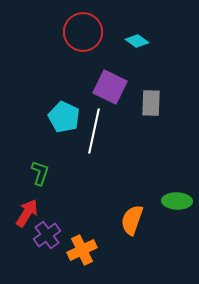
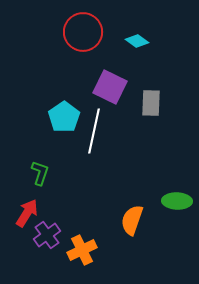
cyan pentagon: rotated 12 degrees clockwise
